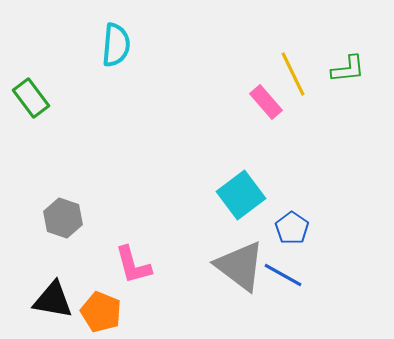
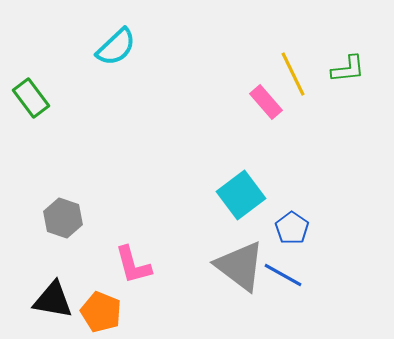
cyan semicircle: moved 2 px down; rotated 42 degrees clockwise
